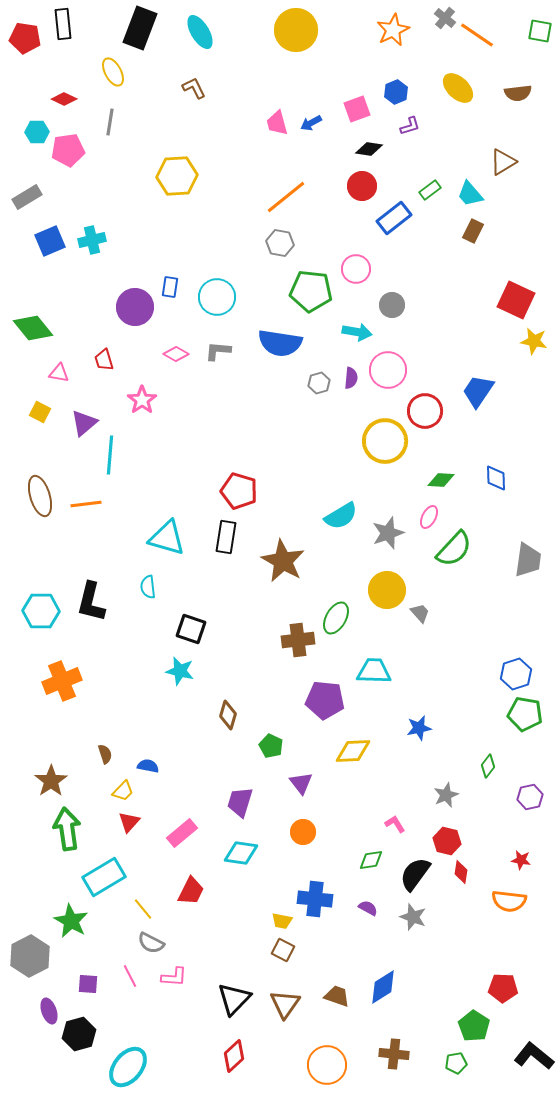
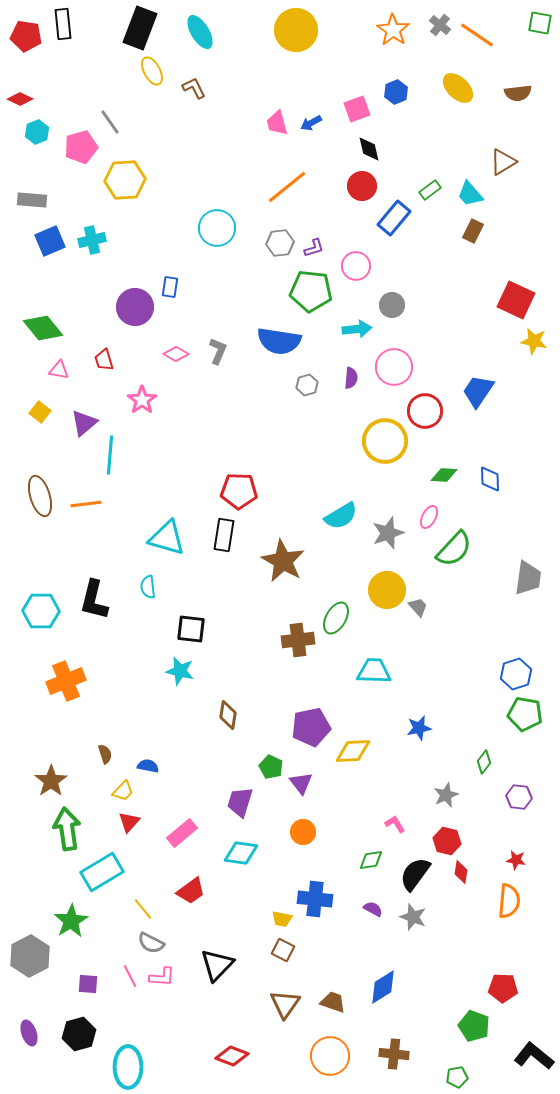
gray cross at (445, 18): moved 5 px left, 7 px down
orange star at (393, 30): rotated 12 degrees counterclockwise
green square at (540, 31): moved 8 px up
red pentagon at (25, 38): moved 1 px right, 2 px up
yellow ellipse at (113, 72): moved 39 px right, 1 px up
red diamond at (64, 99): moved 44 px left
gray line at (110, 122): rotated 44 degrees counterclockwise
purple L-shape at (410, 126): moved 96 px left, 122 px down
cyan hexagon at (37, 132): rotated 20 degrees counterclockwise
black diamond at (369, 149): rotated 68 degrees clockwise
pink pentagon at (68, 150): moved 13 px right, 3 px up; rotated 8 degrees counterclockwise
yellow hexagon at (177, 176): moved 52 px left, 4 px down
gray rectangle at (27, 197): moved 5 px right, 3 px down; rotated 36 degrees clockwise
orange line at (286, 197): moved 1 px right, 10 px up
blue rectangle at (394, 218): rotated 12 degrees counterclockwise
gray hexagon at (280, 243): rotated 16 degrees counterclockwise
pink circle at (356, 269): moved 3 px up
cyan circle at (217, 297): moved 69 px up
green diamond at (33, 328): moved 10 px right
cyan arrow at (357, 332): moved 3 px up; rotated 16 degrees counterclockwise
blue semicircle at (280, 343): moved 1 px left, 2 px up
gray L-shape at (218, 351): rotated 108 degrees clockwise
pink circle at (388, 370): moved 6 px right, 3 px up
pink triangle at (59, 373): moved 3 px up
gray hexagon at (319, 383): moved 12 px left, 2 px down
yellow square at (40, 412): rotated 10 degrees clockwise
blue diamond at (496, 478): moved 6 px left, 1 px down
green diamond at (441, 480): moved 3 px right, 5 px up
red pentagon at (239, 491): rotated 15 degrees counterclockwise
black rectangle at (226, 537): moved 2 px left, 2 px up
gray trapezoid at (528, 560): moved 18 px down
black L-shape at (91, 602): moved 3 px right, 2 px up
gray trapezoid at (420, 613): moved 2 px left, 6 px up
black square at (191, 629): rotated 12 degrees counterclockwise
orange cross at (62, 681): moved 4 px right
purple pentagon at (325, 700): moved 14 px left, 27 px down; rotated 18 degrees counterclockwise
brown diamond at (228, 715): rotated 8 degrees counterclockwise
green pentagon at (271, 746): moved 21 px down
green diamond at (488, 766): moved 4 px left, 4 px up
purple hexagon at (530, 797): moved 11 px left; rotated 20 degrees clockwise
red star at (521, 860): moved 5 px left
cyan rectangle at (104, 877): moved 2 px left, 5 px up
red trapezoid at (191, 891): rotated 28 degrees clockwise
orange semicircle at (509, 901): rotated 92 degrees counterclockwise
purple semicircle at (368, 908): moved 5 px right, 1 px down
green star at (71, 921): rotated 12 degrees clockwise
yellow trapezoid at (282, 921): moved 2 px up
pink L-shape at (174, 977): moved 12 px left
brown trapezoid at (337, 996): moved 4 px left, 6 px down
black triangle at (234, 999): moved 17 px left, 34 px up
purple ellipse at (49, 1011): moved 20 px left, 22 px down
green pentagon at (474, 1026): rotated 12 degrees counterclockwise
red diamond at (234, 1056): moved 2 px left; rotated 64 degrees clockwise
green pentagon at (456, 1063): moved 1 px right, 14 px down
orange circle at (327, 1065): moved 3 px right, 9 px up
cyan ellipse at (128, 1067): rotated 39 degrees counterclockwise
